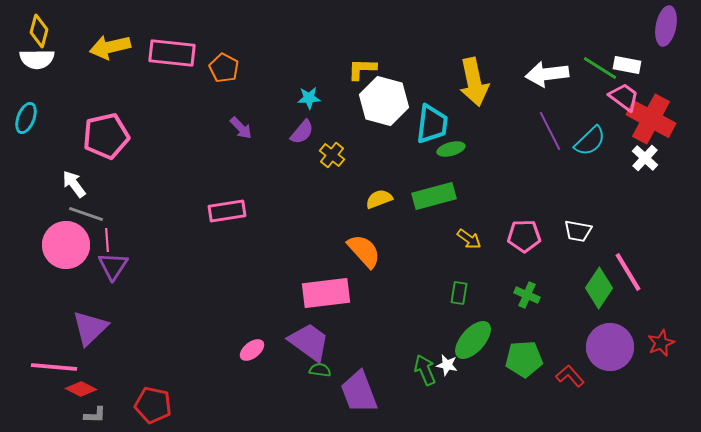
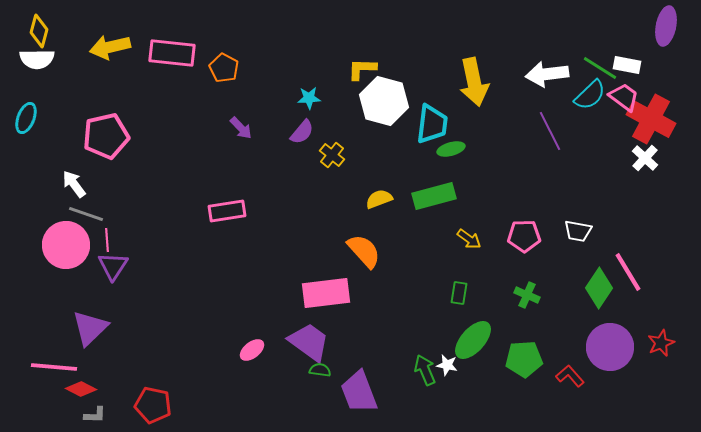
cyan semicircle at (590, 141): moved 46 px up
